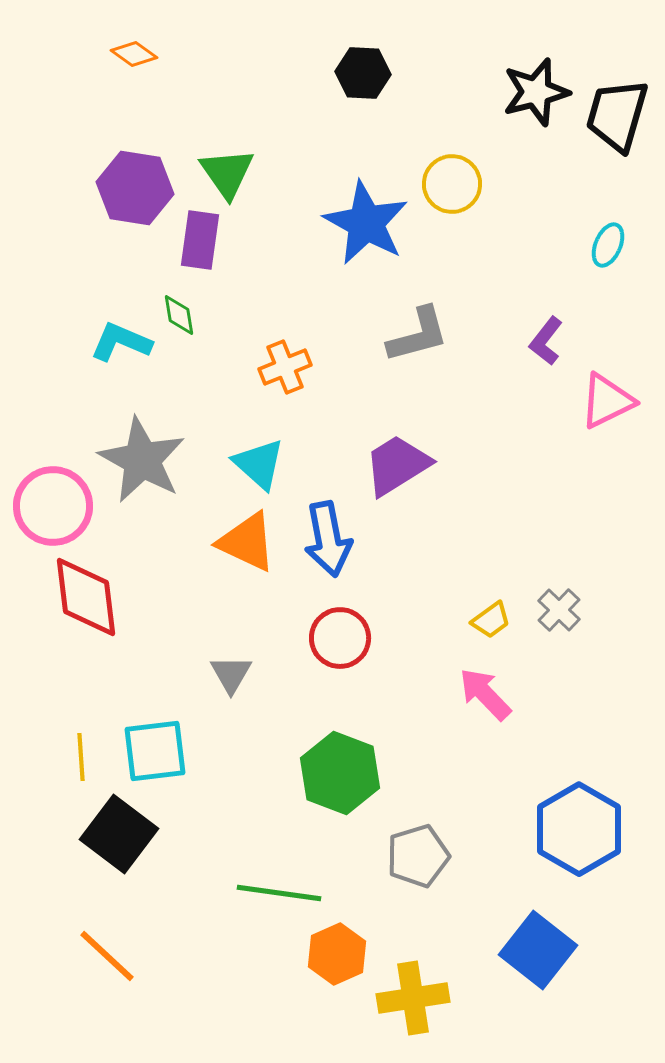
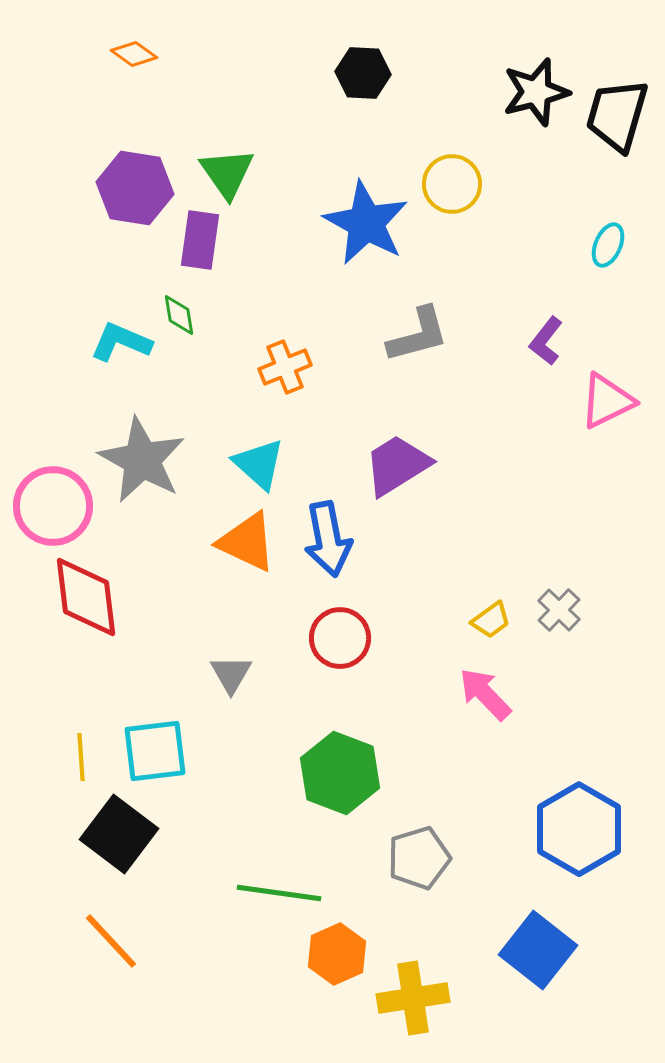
gray pentagon: moved 1 px right, 2 px down
orange line: moved 4 px right, 15 px up; rotated 4 degrees clockwise
